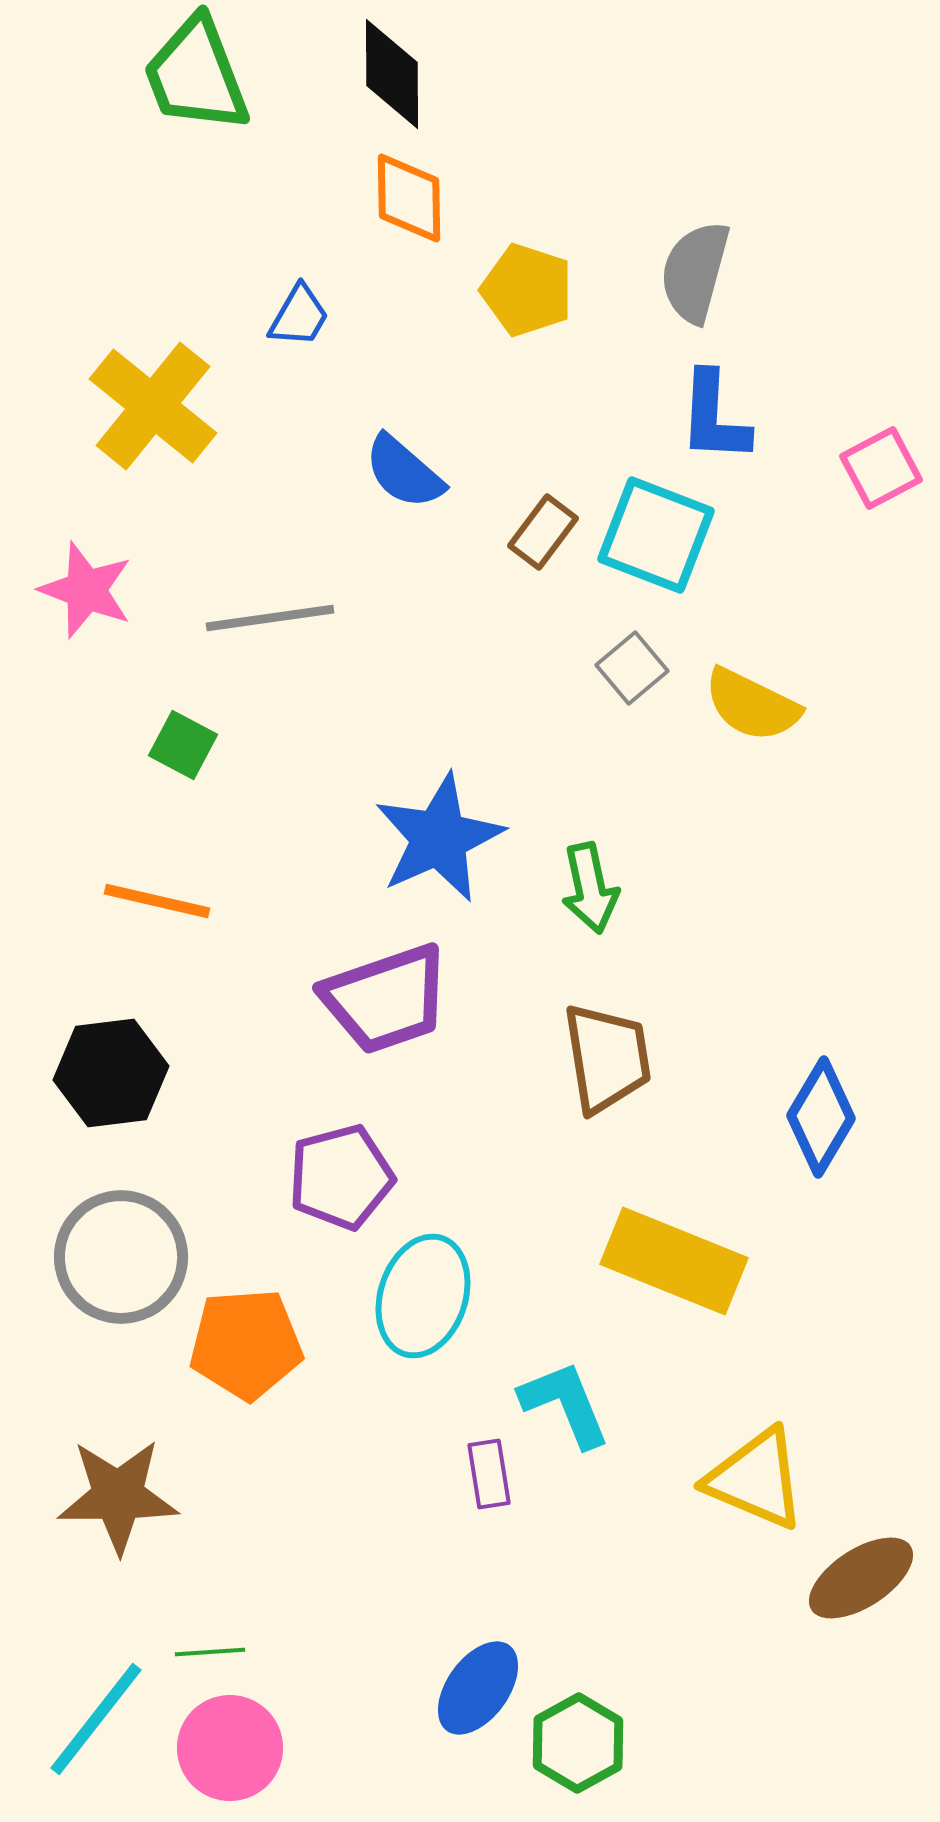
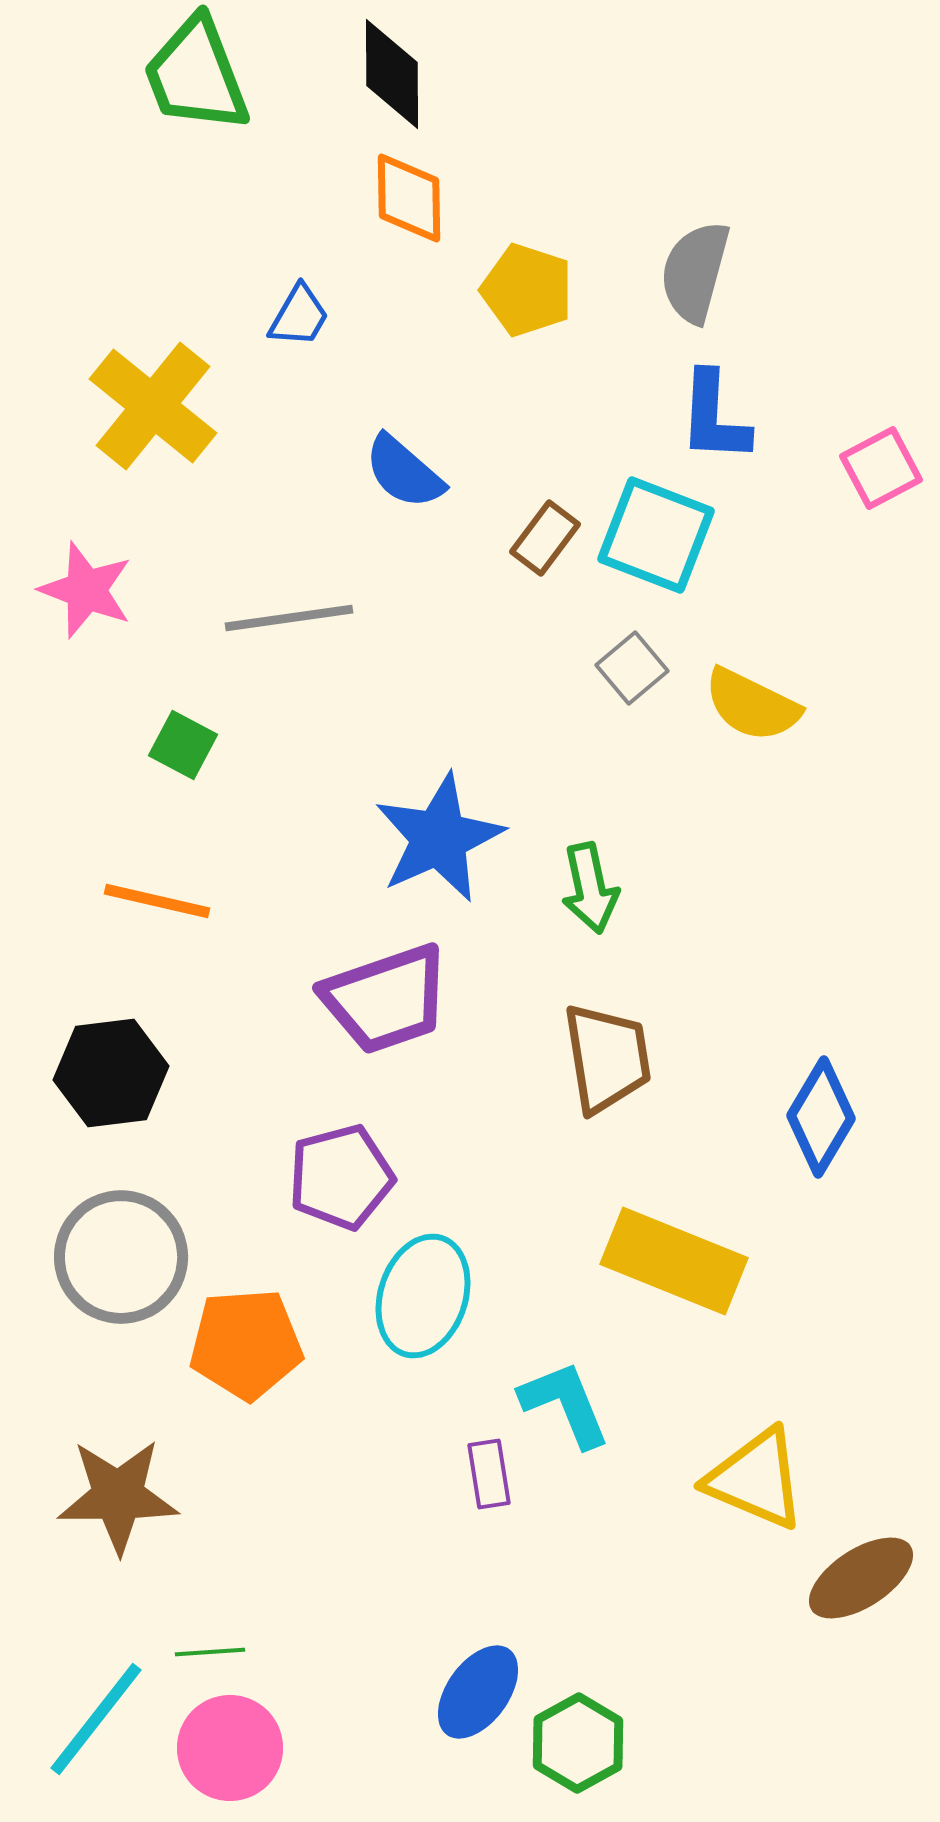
brown rectangle: moved 2 px right, 6 px down
gray line: moved 19 px right
blue ellipse: moved 4 px down
